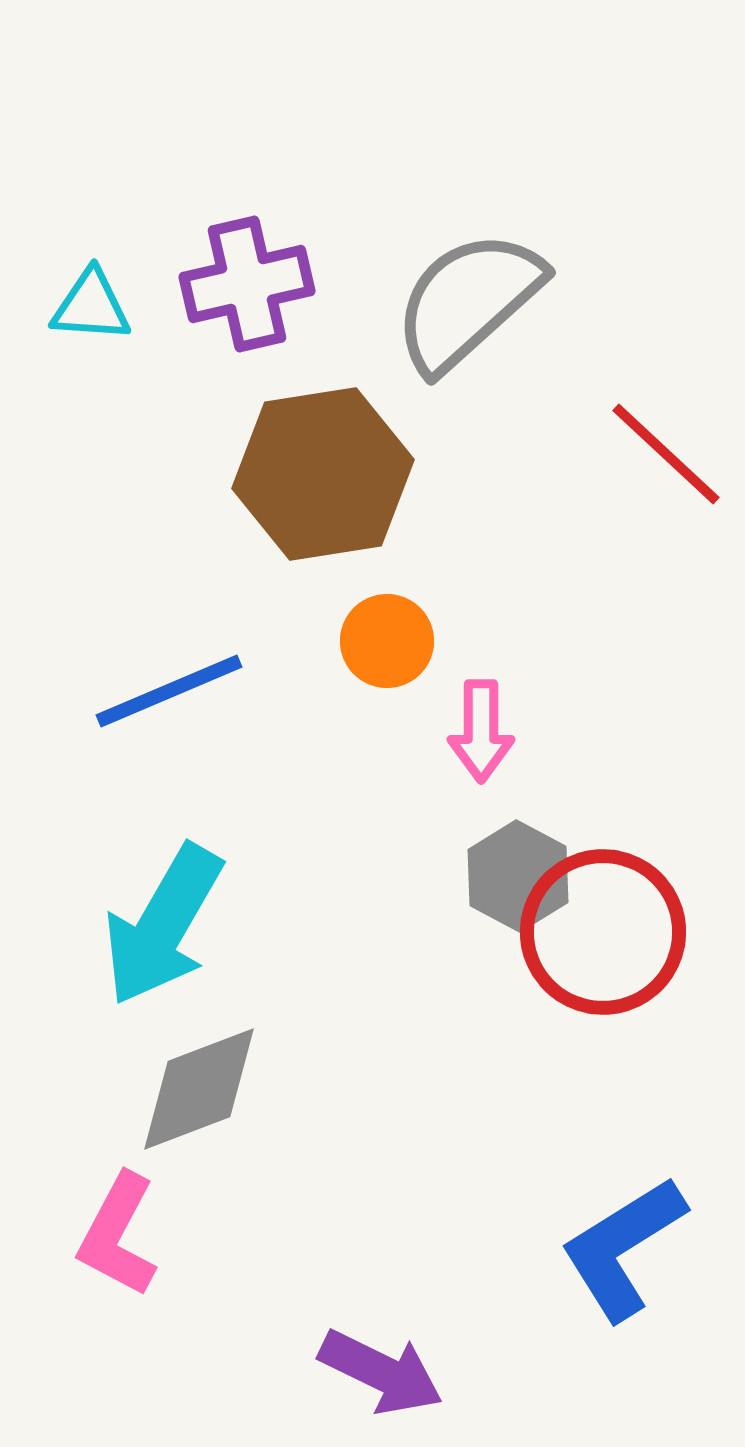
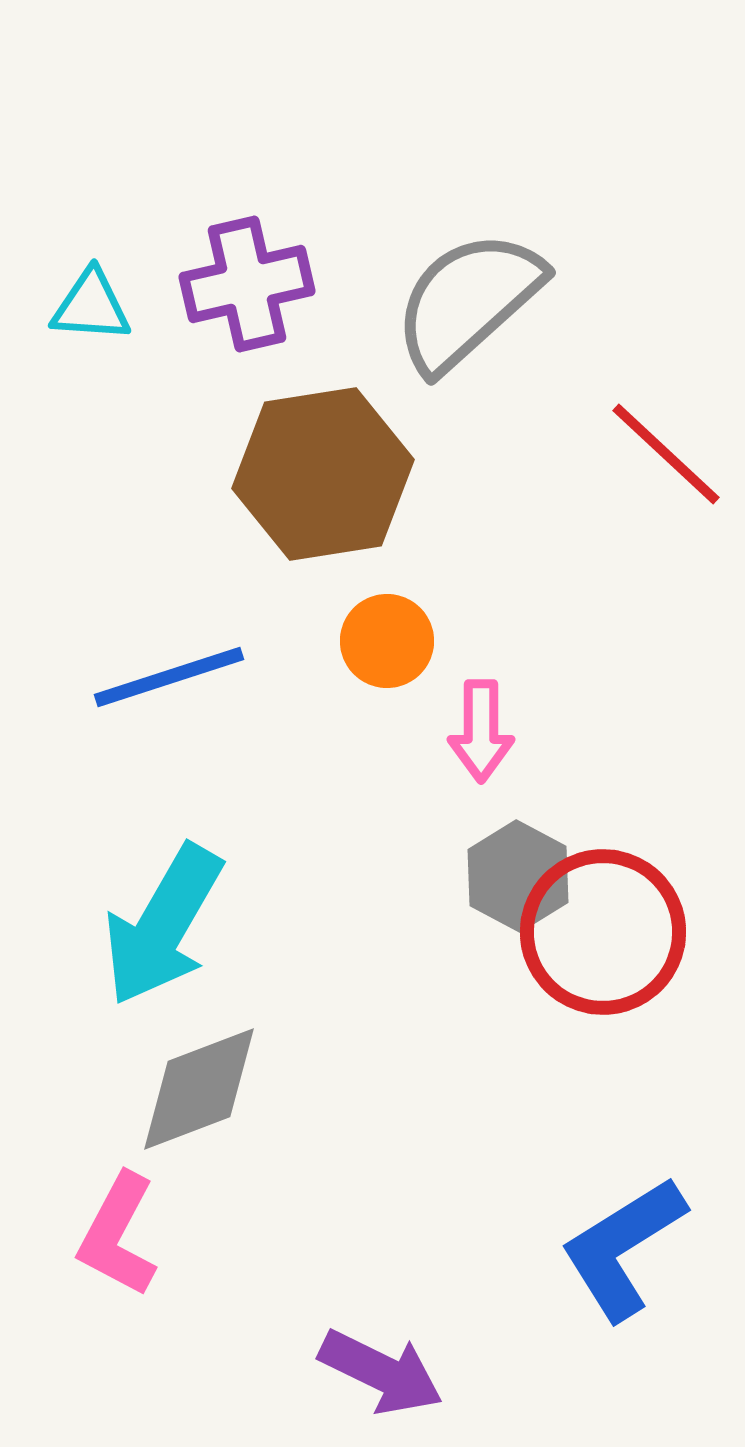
blue line: moved 14 px up; rotated 5 degrees clockwise
